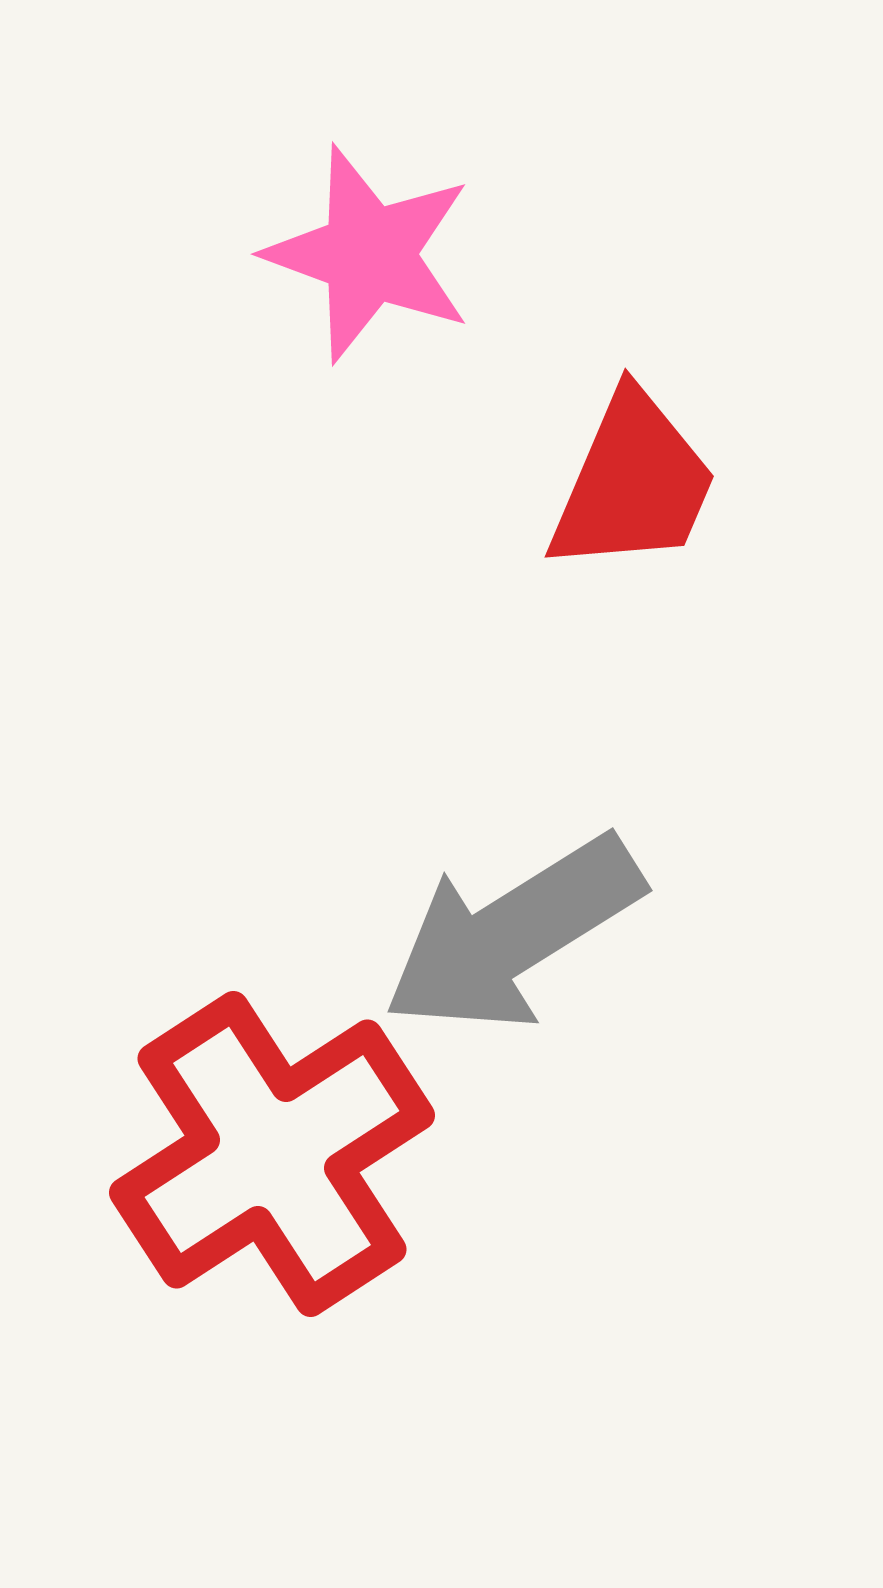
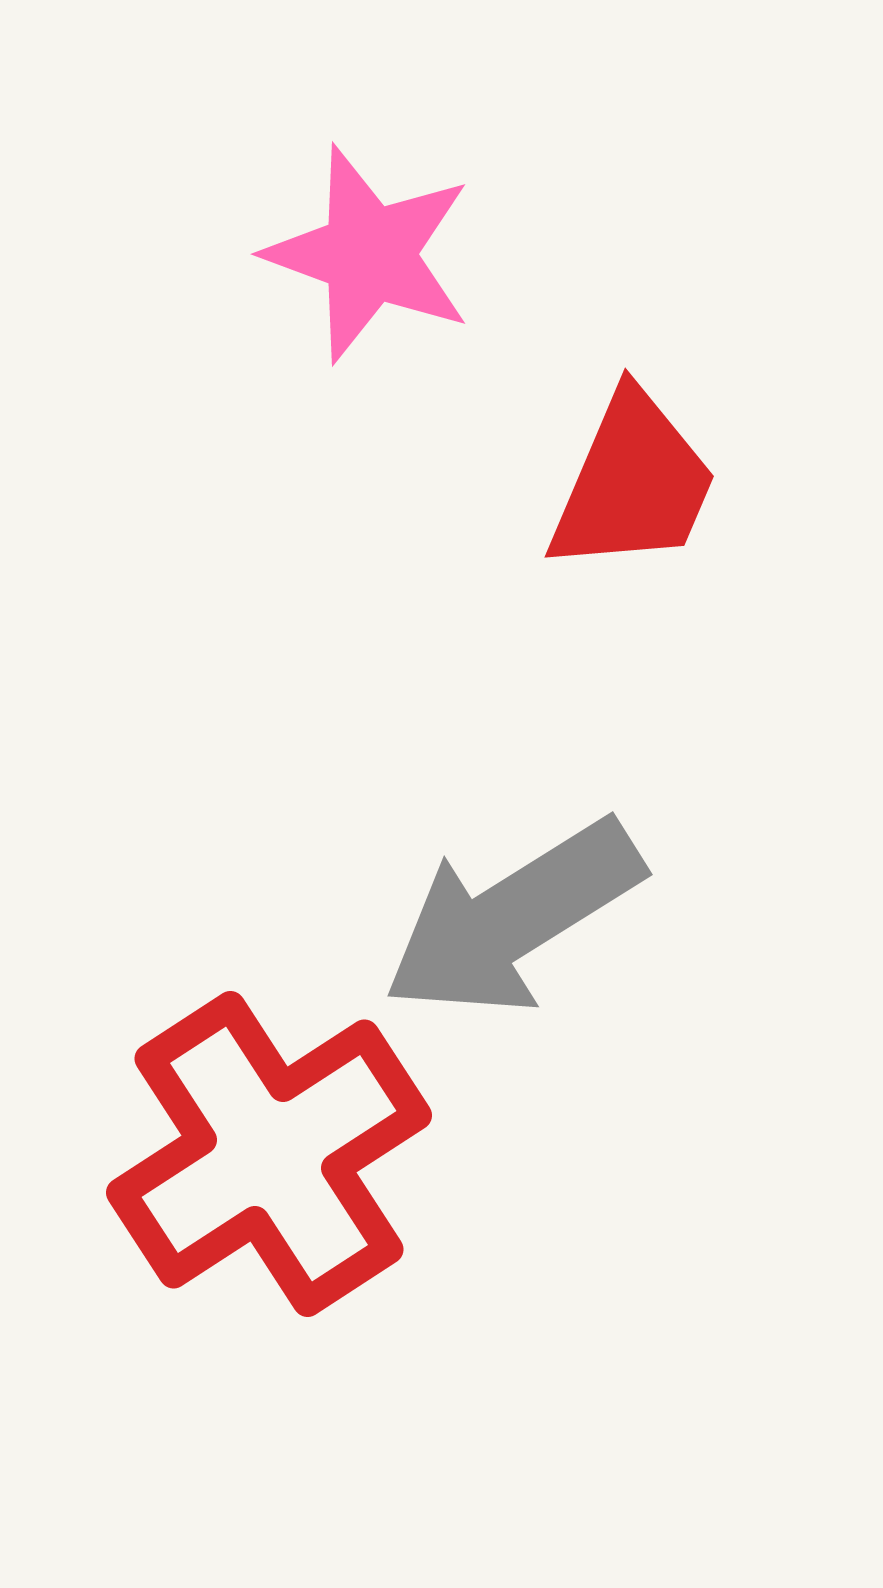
gray arrow: moved 16 px up
red cross: moved 3 px left
